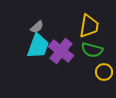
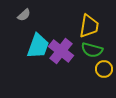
gray semicircle: moved 13 px left, 12 px up
yellow circle: moved 3 px up
